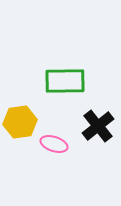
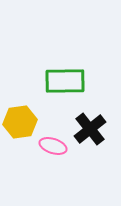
black cross: moved 8 px left, 3 px down
pink ellipse: moved 1 px left, 2 px down
